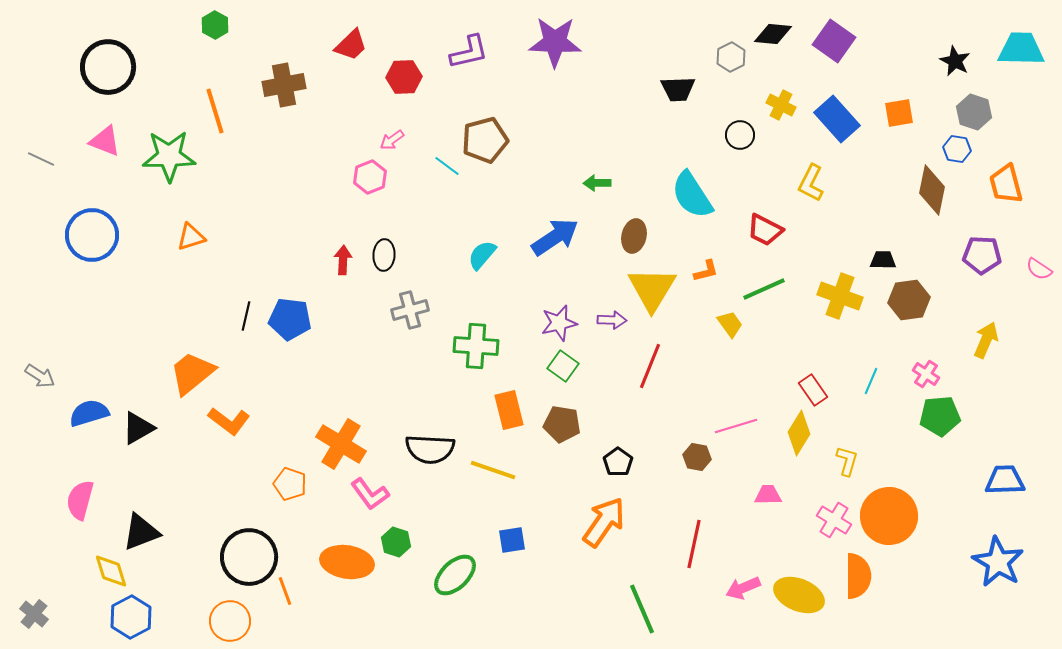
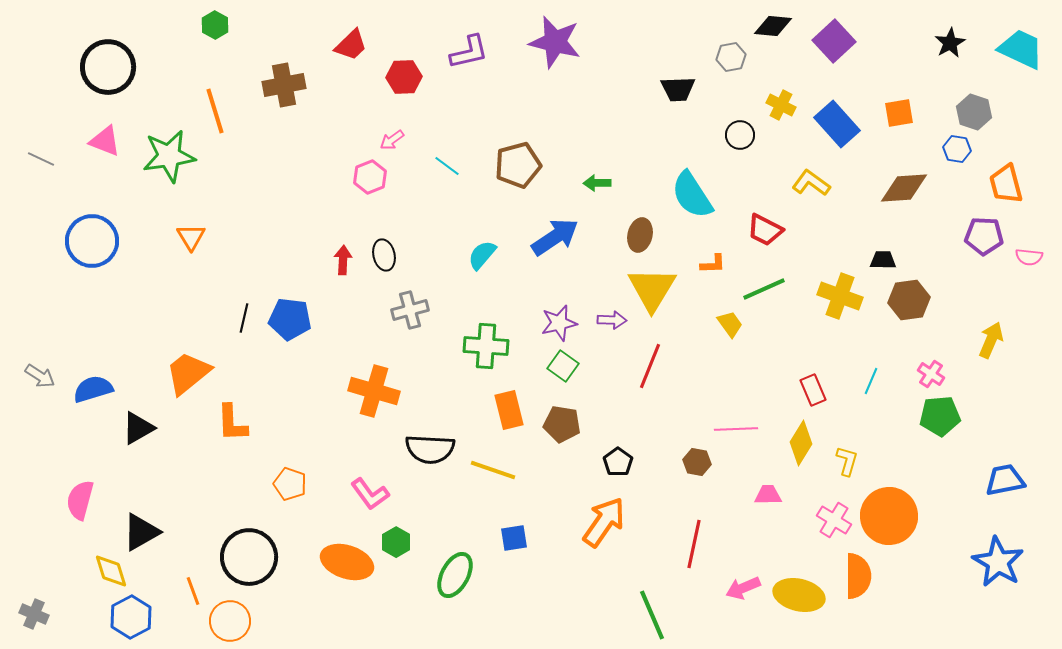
black diamond at (773, 34): moved 8 px up
purple square at (834, 41): rotated 12 degrees clockwise
purple star at (555, 42): rotated 12 degrees clockwise
cyan trapezoid at (1021, 49): rotated 24 degrees clockwise
gray hexagon at (731, 57): rotated 16 degrees clockwise
black star at (955, 61): moved 5 px left, 18 px up; rotated 16 degrees clockwise
blue rectangle at (837, 119): moved 5 px down
brown pentagon at (485, 140): moved 33 px right, 25 px down
green star at (169, 156): rotated 8 degrees counterclockwise
yellow L-shape at (811, 183): rotated 99 degrees clockwise
brown diamond at (932, 190): moved 28 px left, 2 px up; rotated 75 degrees clockwise
blue circle at (92, 235): moved 6 px down
brown ellipse at (634, 236): moved 6 px right, 1 px up
orange triangle at (191, 237): rotated 44 degrees counterclockwise
black ellipse at (384, 255): rotated 16 degrees counterclockwise
purple pentagon at (982, 255): moved 2 px right, 19 px up
pink semicircle at (1039, 269): moved 10 px left, 12 px up; rotated 28 degrees counterclockwise
orange L-shape at (706, 271): moved 7 px right, 7 px up; rotated 12 degrees clockwise
black line at (246, 316): moved 2 px left, 2 px down
yellow arrow at (986, 340): moved 5 px right
green cross at (476, 346): moved 10 px right
orange trapezoid at (192, 373): moved 4 px left
pink cross at (926, 374): moved 5 px right
red rectangle at (813, 390): rotated 12 degrees clockwise
blue semicircle at (89, 413): moved 4 px right, 24 px up
orange L-shape at (229, 421): moved 3 px right, 2 px down; rotated 51 degrees clockwise
pink line at (736, 426): moved 3 px down; rotated 15 degrees clockwise
yellow diamond at (799, 433): moved 2 px right, 10 px down
orange cross at (341, 444): moved 33 px right, 53 px up; rotated 15 degrees counterclockwise
brown hexagon at (697, 457): moved 5 px down
blue trapezoid at (1005, 480): rotated 9 degrees counterclockwise
black triangle at (141, 532): rotated 9 degrees counterclockwise
blue square at (512, 540): moved 2 px right, 2 px up
green hexagon at (396, 542): rotated 12 degrees clockwise
orange ellipse at (347, 562): rotated 9 degrees clockwise
green ellipse at (455, 575): rotated 18 degrees counterclockwise
orange line at (285, 591): moved 92 px left
yellow ellipse at (799, 595): rotated 9 degrees counterclockwise
green line at (642, 609): moved 10 px right, 6 px down
gray cross at (34, 614): rotated 16 degrees counterclockwise
